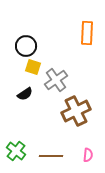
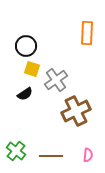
yellow square: moved 1 px left, 2 px down
